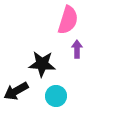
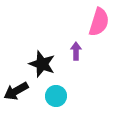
pink semicircle: moved 31 px right, 2 px down
purple arrow: moved 1 px left, 2 px down
black star: rotated 16 degrees clockwise
